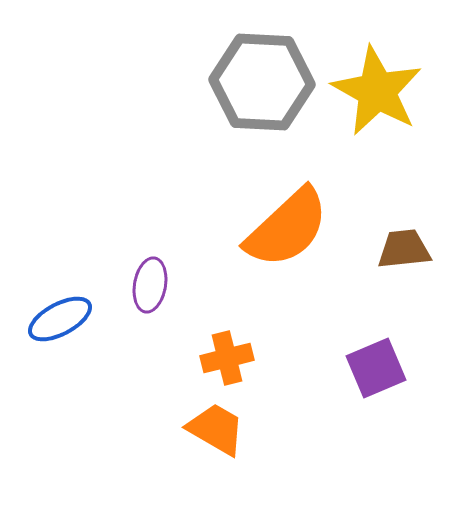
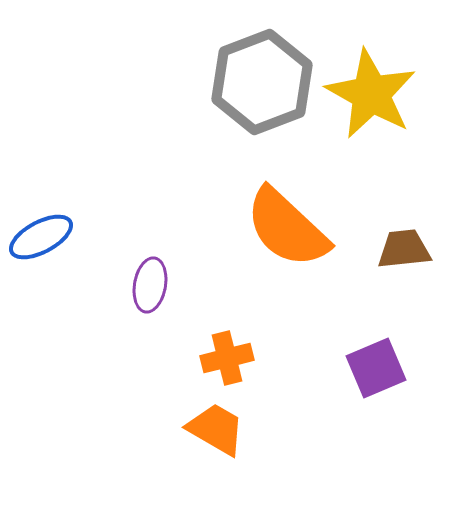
gray hexagon: rotated 24 degrees counterclockwise
yellow star: moved 6 px left, 3 px down
orange semicircle: rotated 86 degrees clockwise
blue ellipse: moved 19 px left, 82 px up
